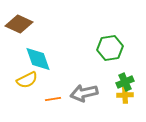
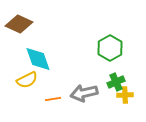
green hexagon: rotated 20 degrees counterclockwise
green cross: moved 9 px left
